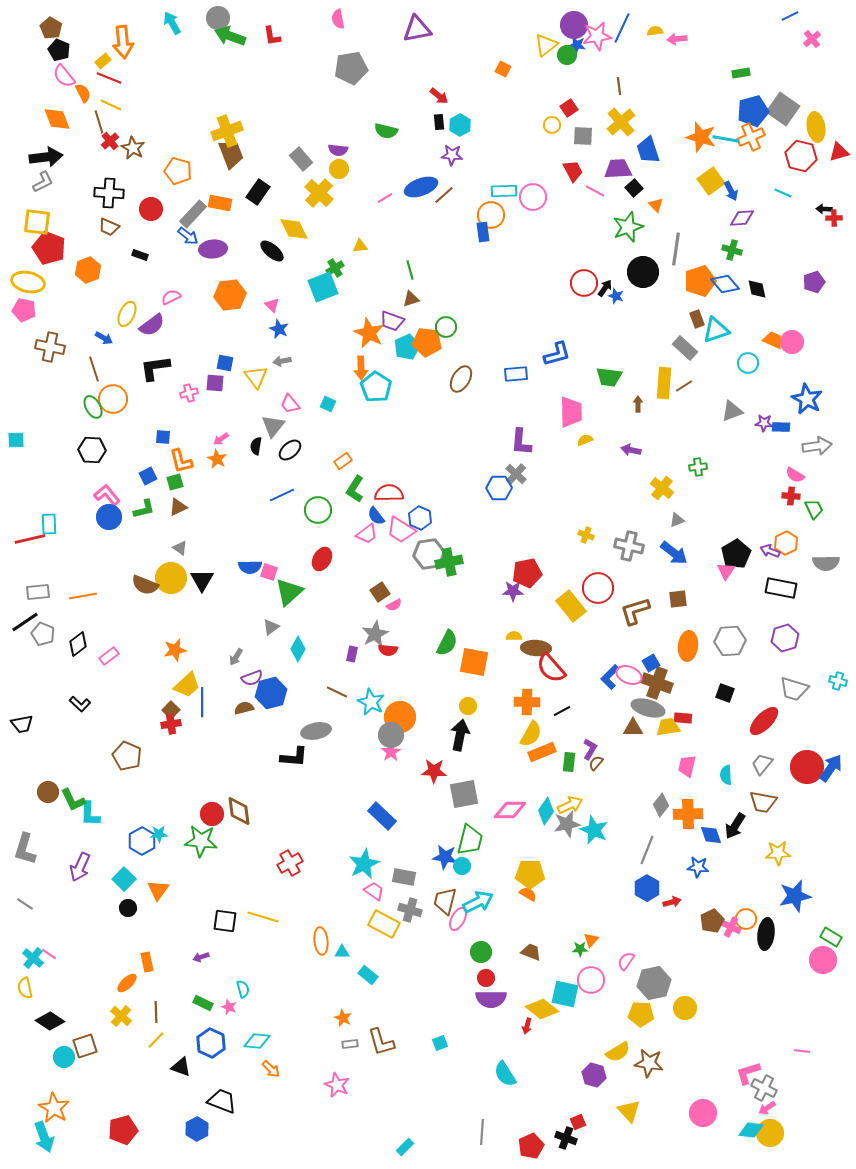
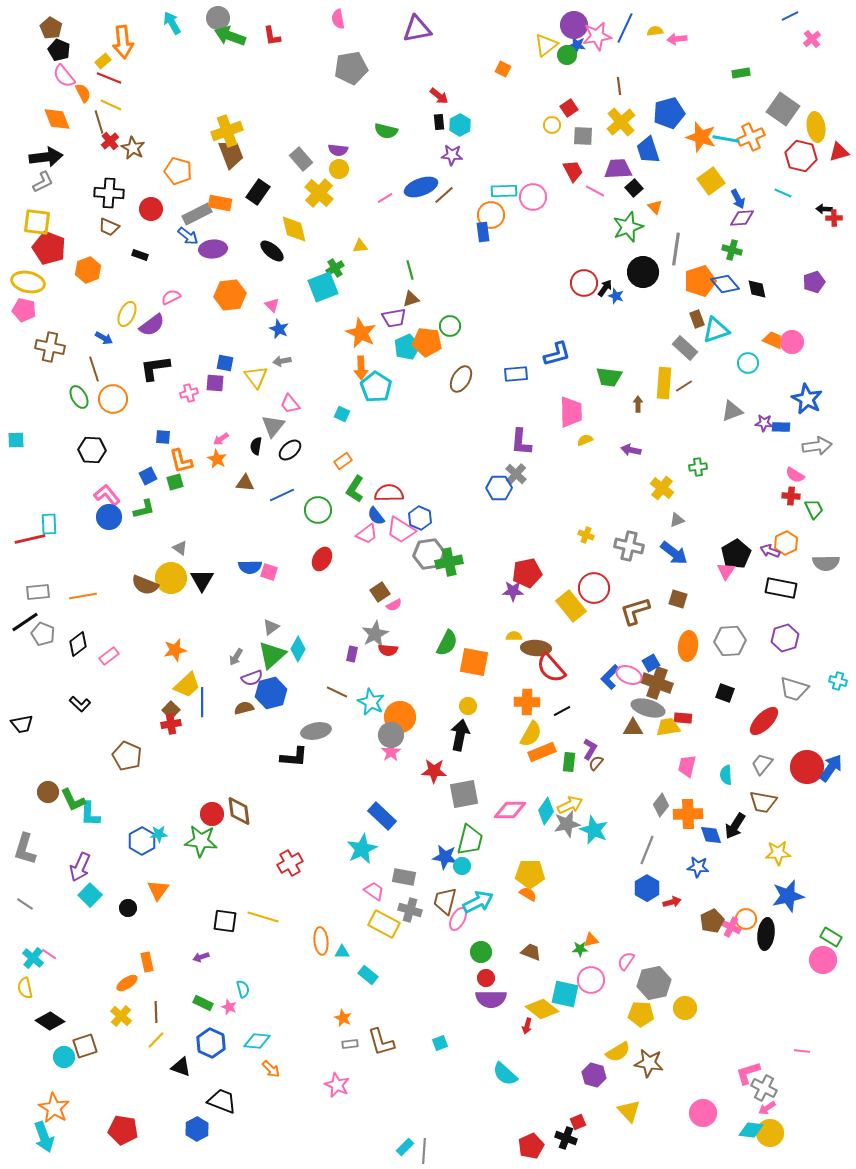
blue line at (622, 28): moved 3 px right
blue pentagon at (753, 111): moved 84 px left, 2 px down
blue arrow at (731, 191): moved 7 px right, 8 px down
orange triangle at (656, 205): moved 1 px left, 2 px down
gray rectangle at (193, 214): moved 4 px right; rotated 20 degrees clockwise
yellow diamond at (294, 229): rotated 12 degrees clockwise
purple trapezoid at (392, 321): moved 2 px right, 3 px up; rotated 30 degrees counterclockwise
green circle at (446, 327): moved 4 px right, 1 px up
orange star at (369, 333): moved 8 px left
cyan square at (328, 404): moved 14 px right, 10 px down
green ellipse at (93, 407): moved 14 px left, 10 px up
brown triangle at (178, 507): moved 67 px right, 24 px up; rotated 30 degrees clockwise
red circle at (598, 588): moved 4 px left
green triangle at (289, 592): moved 17 px left, 63 px down
brown square at (678, 599): rotated 24 degrees clockwise
cyan star at (364, 864): moved 2 px left, 15 px up
cyan square at (124, 879): moved 34 px left, 16 px down
blue star at (795, 896): moved 7 px left
orange triangle at (591, 940): rotated 35 degrees clockwise
orange ellipse at (127, 983): rotated 10 degrees clockwise
cyan semicircle at (505, 1074): rotated 16 degrees counterclockwise
red pentagon at (123, 1130): rotated 24 degrees clockwise
gray line at (482, 1132): moved 58 px left, 19 px down
